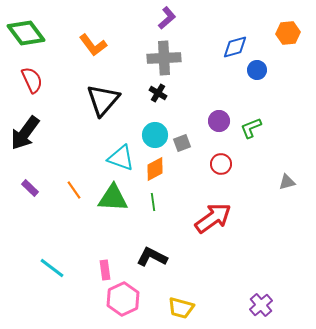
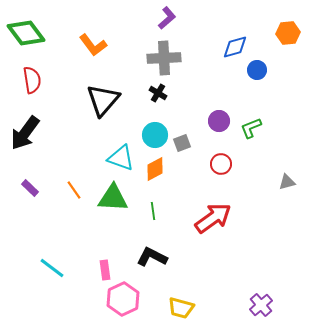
red semicircle: rotated 16 degrees clockwise
green line: moved 9 px down
